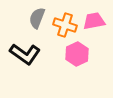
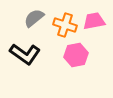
gray semicircle: moved 3 px left; rotated 30 degrees clockwise
pink hexagon: moved 1 px left, 1 px down; rotated 15 degrees clockwise
